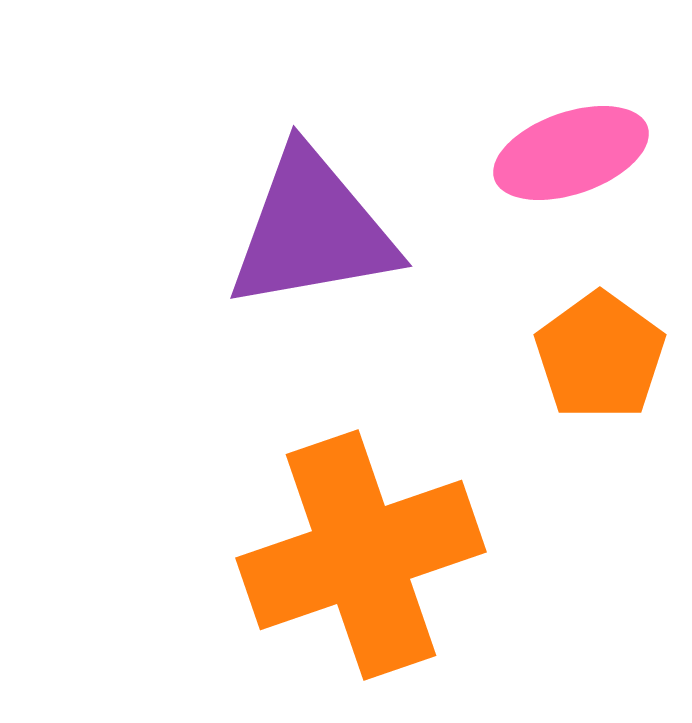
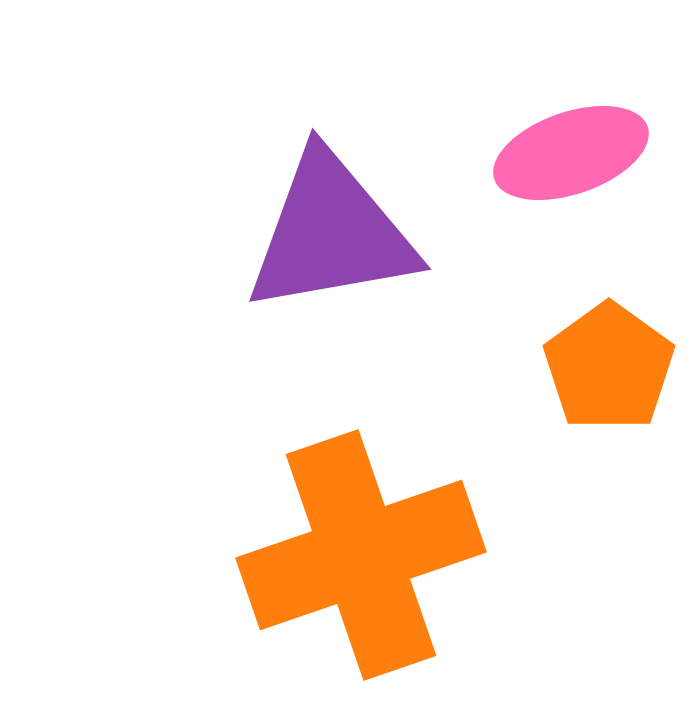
purple triangle: moved 19 px right, 3 px down
orange pentagon: moved 9 px right, 11 px down
